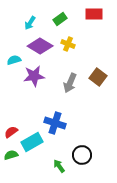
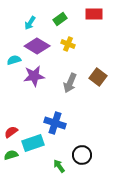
purple diamond: moved 3 px left
cyan rectangle: moved 1 px right, 1 px down; rotated 10 degrees clockwise
